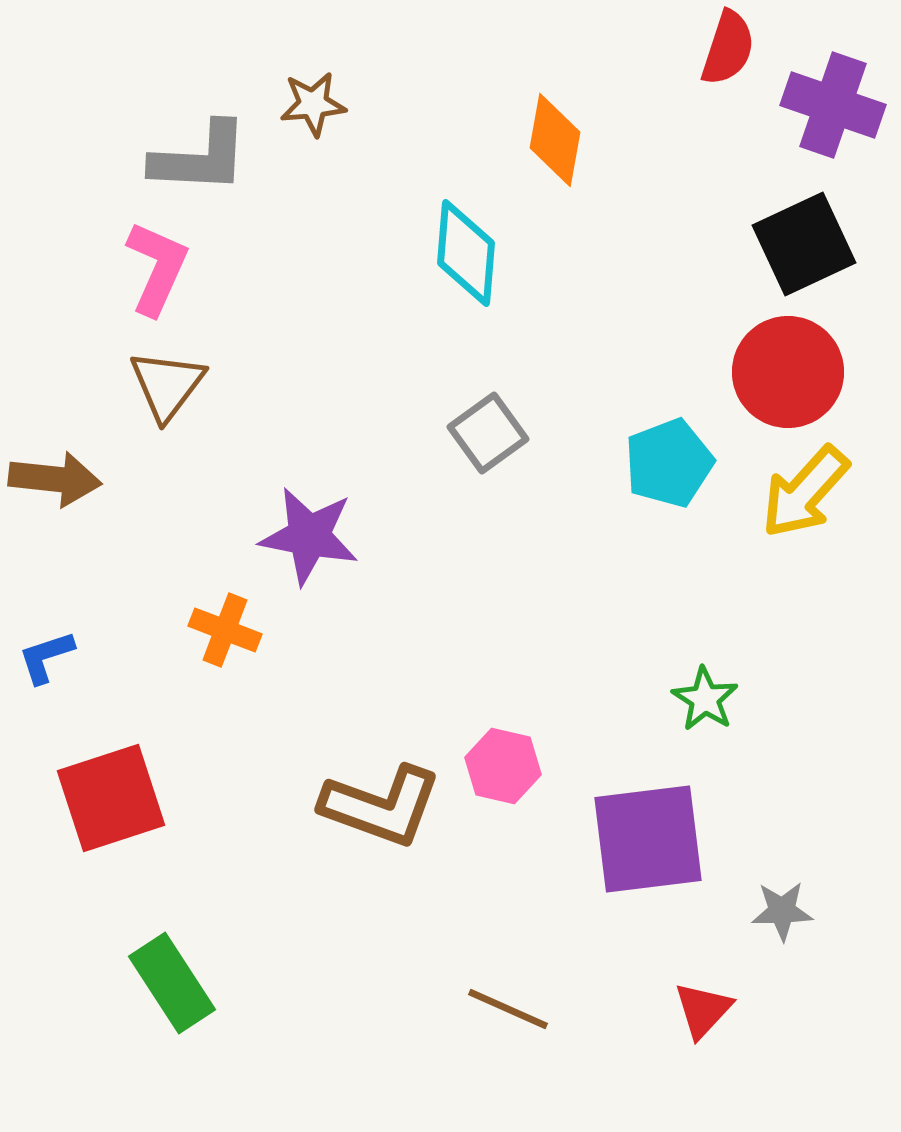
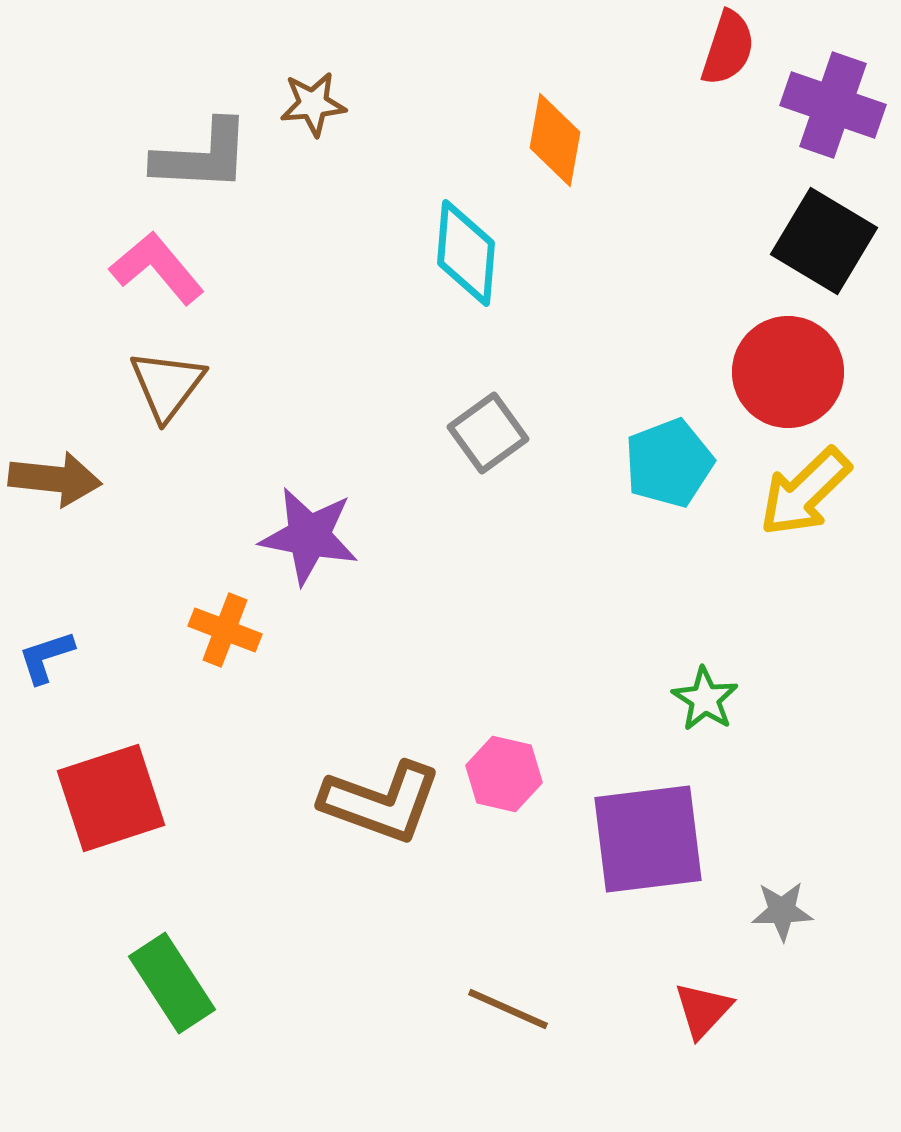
gray L-shape: moved 2 px right, 2 px up
black square: moved 20 px right, 3 px up; rotated 34 degrees counterclockwise
pink L-shape: rotated 64 degrees counterclockwise
yellow arrow: rotated 4 degrees clockwise
pink hexagon: moved 1 px right, 8 px down
brown L-shape: moved 4 px up
